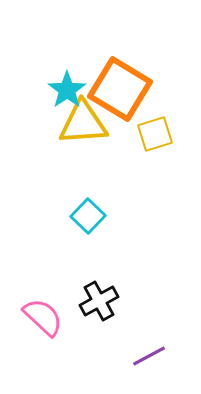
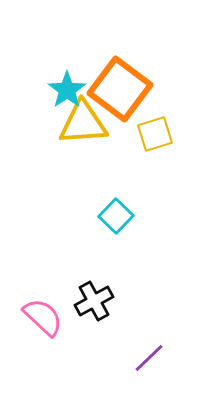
orange square: rotated 6 degrees clockwise
cyan square: moved 28 px right
black cross: moved 5 px left
purple line: moved 2 px down; rotated 16 degrees counterclockwise
